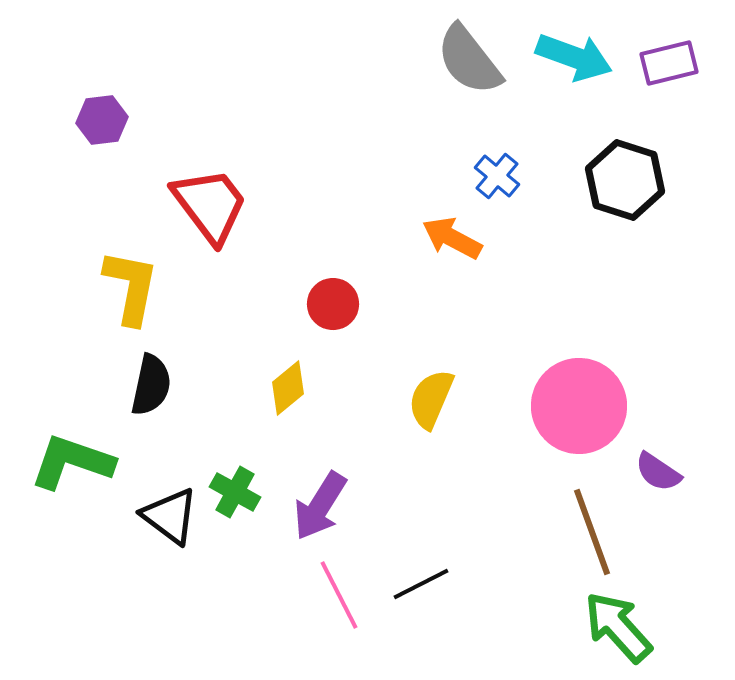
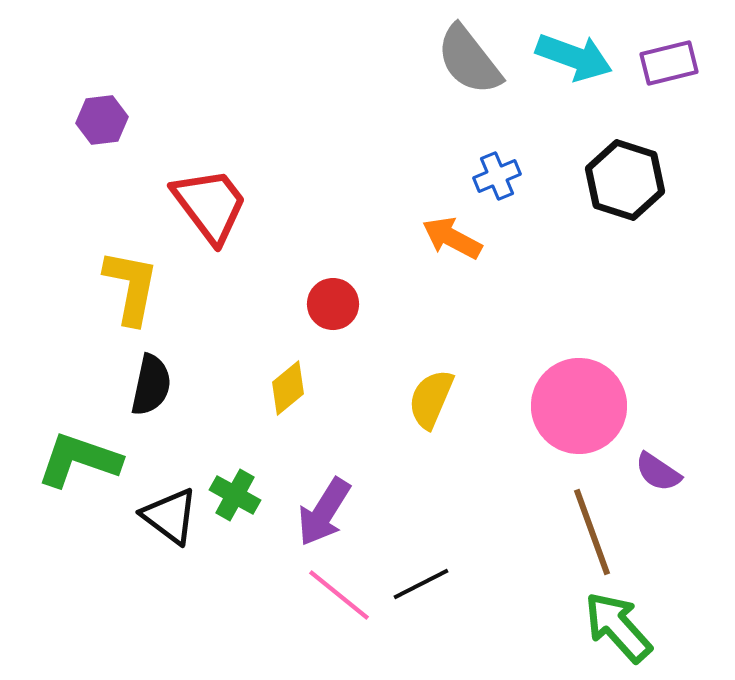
blue cross: rotated 27 degrees clockwise
green L-shape: moved 7 px right, 2 px up
green cross: moved 3 px down
purple arrow: moved 4 px right, 6 px down
pink line: rotated 24 degrees counterclockwise
